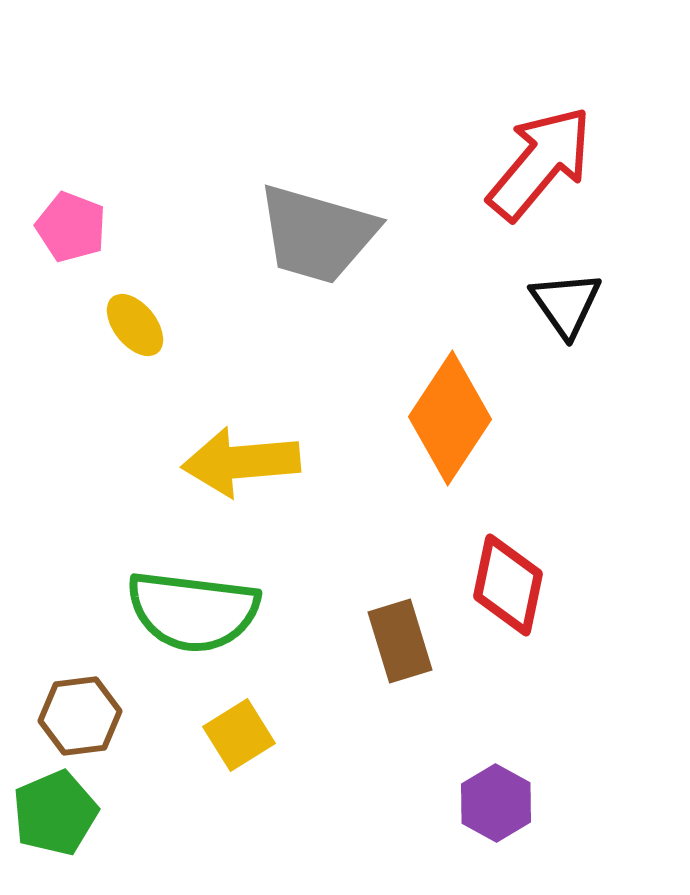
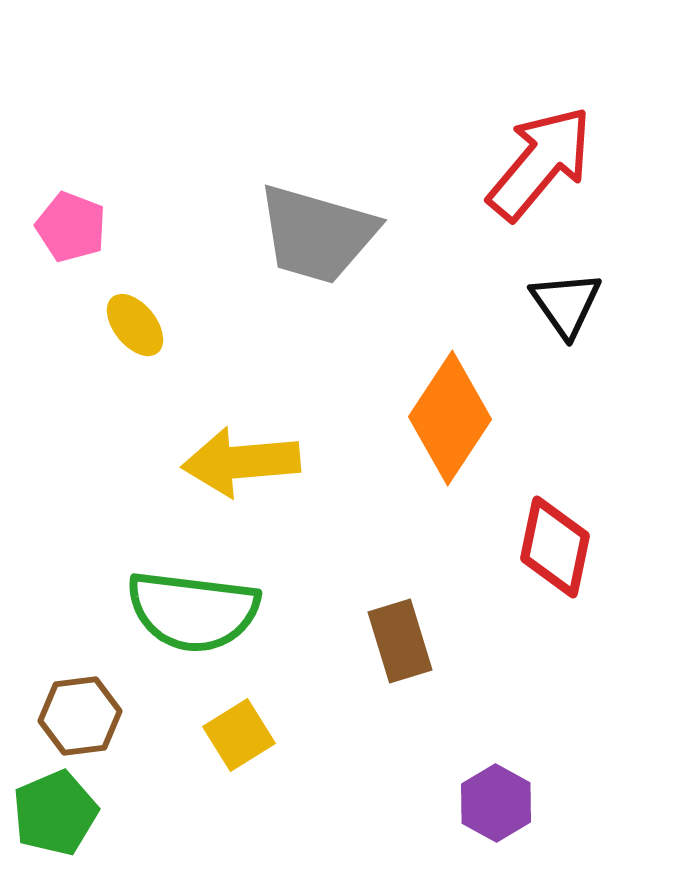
red diamond: moved 47 px right, 38 px up
